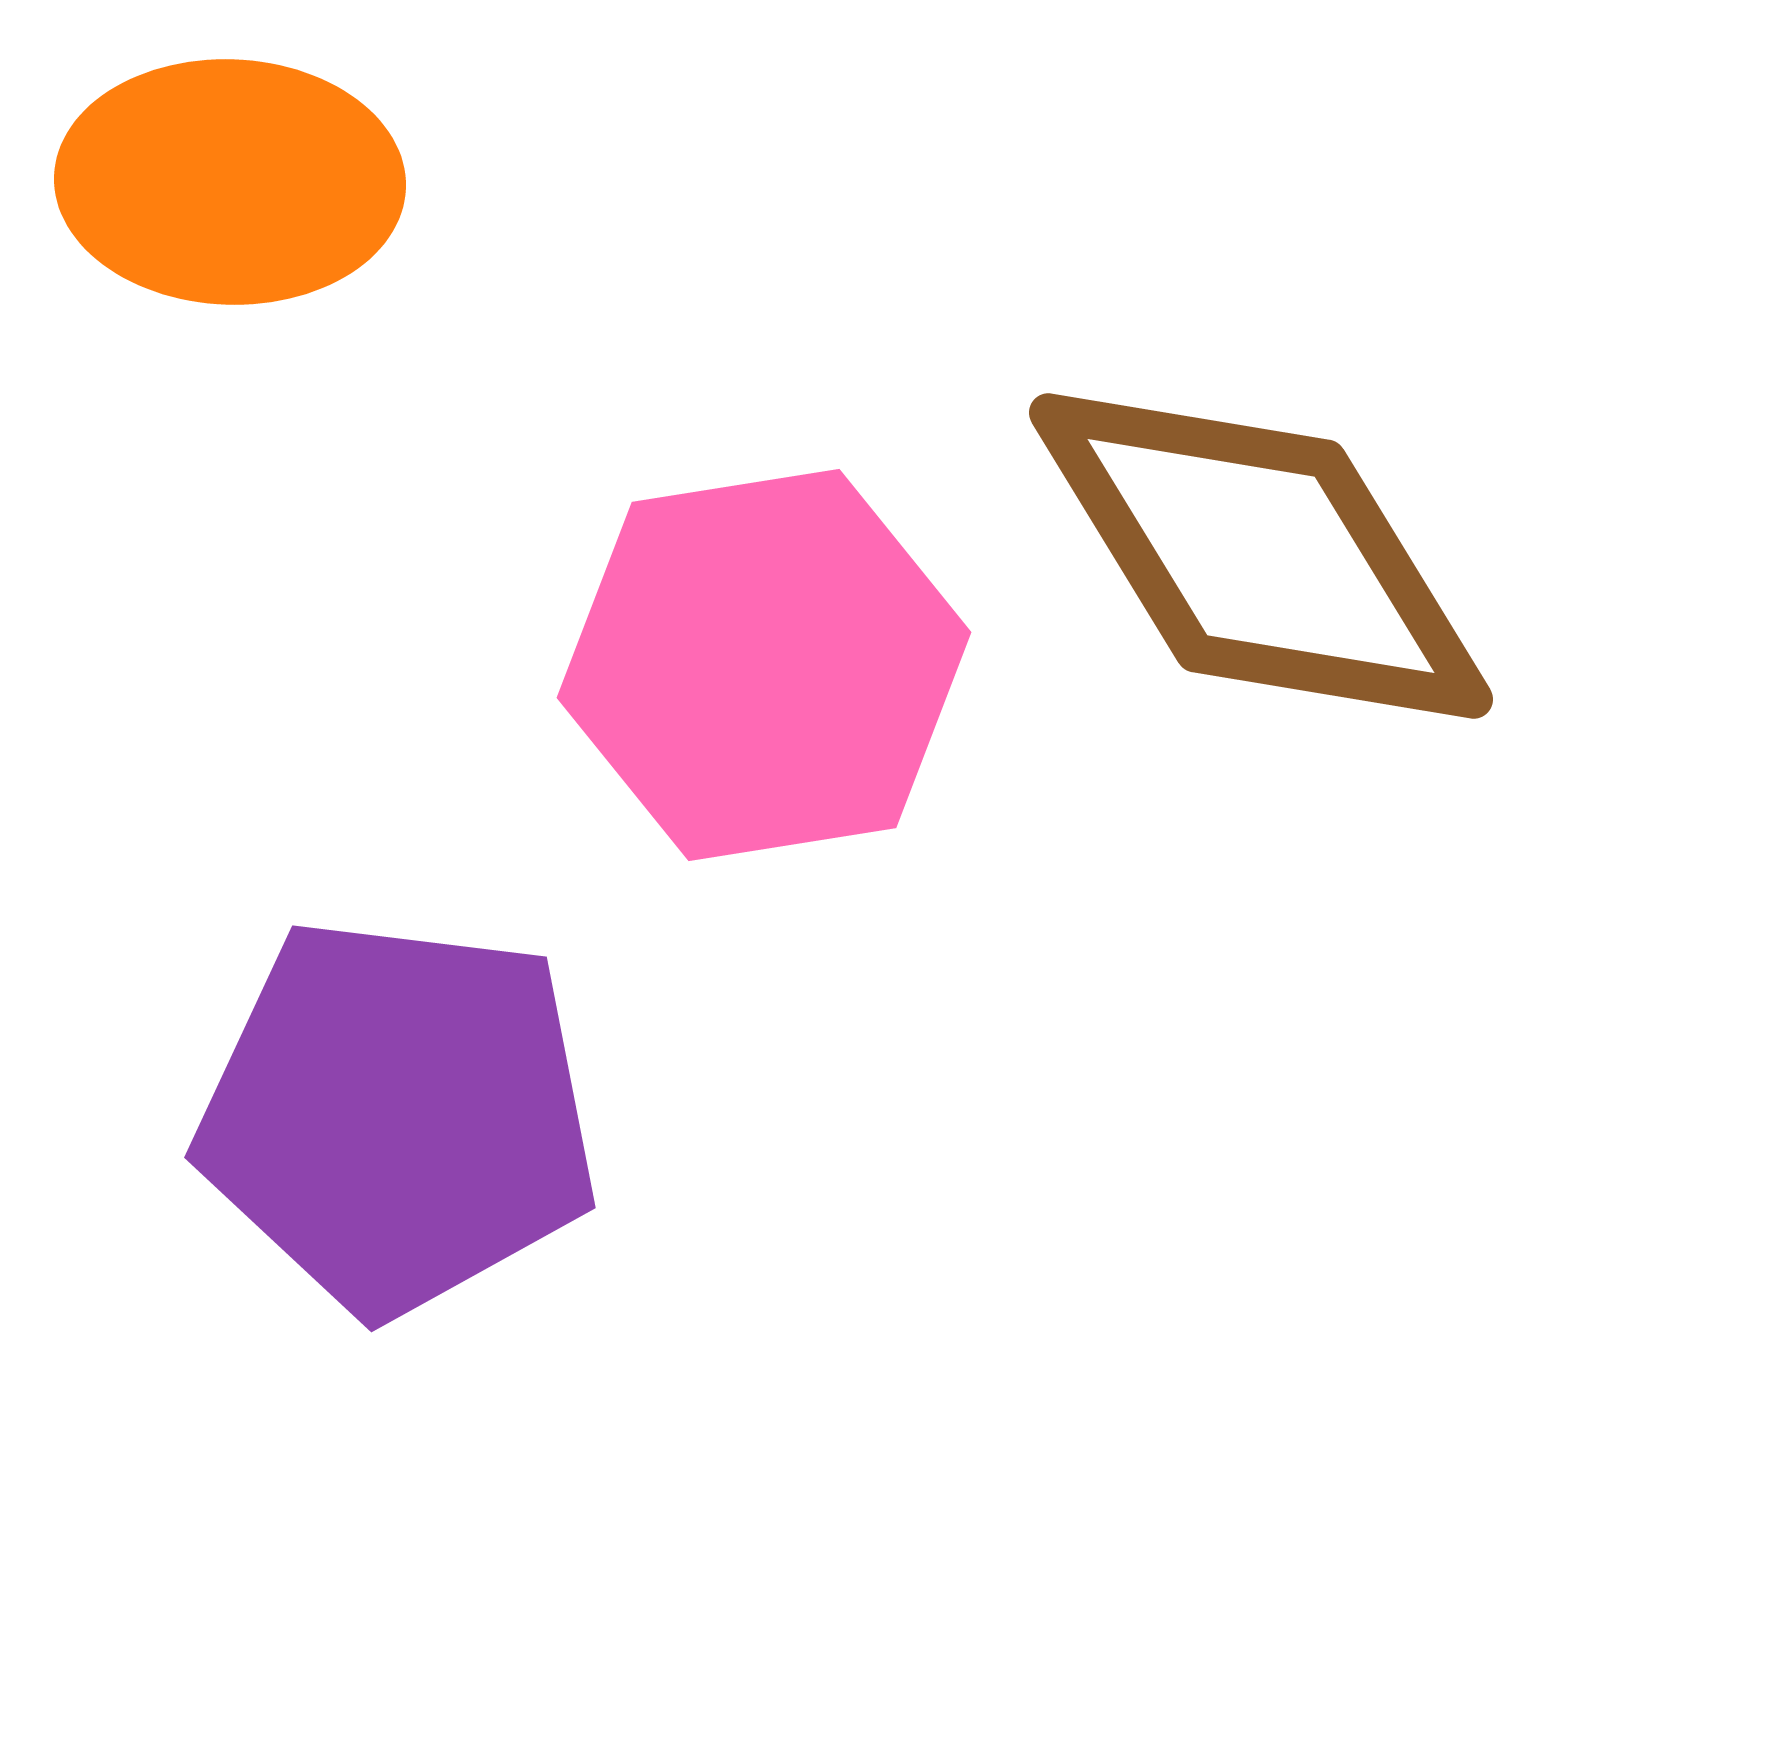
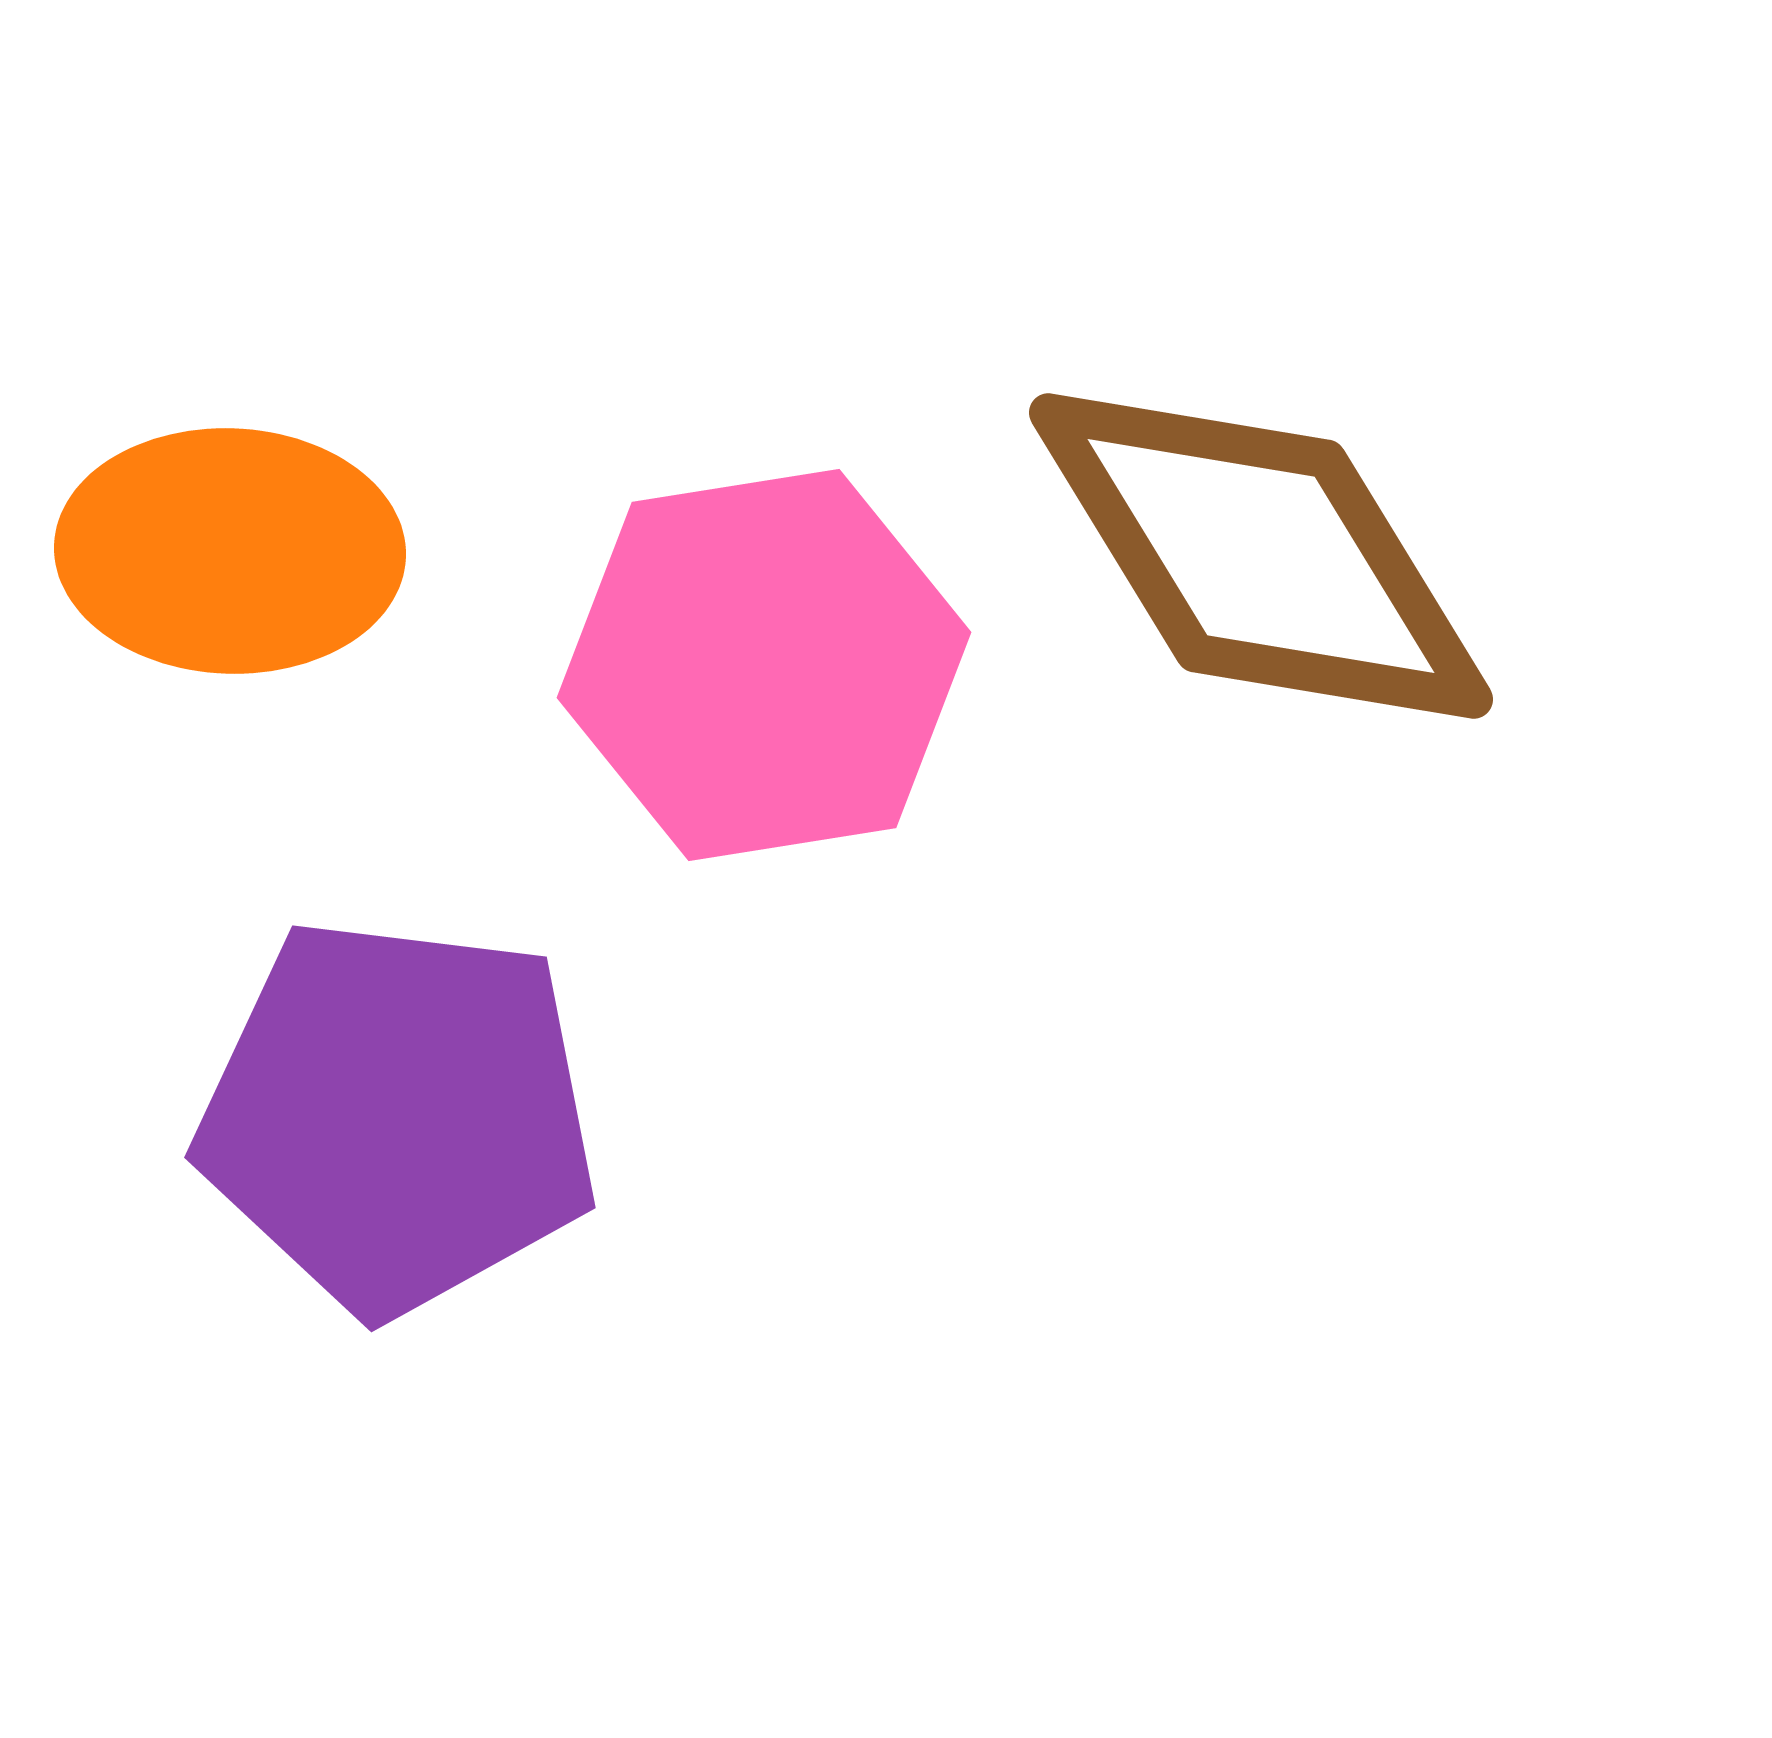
orange ellipse: moved 369 px down
